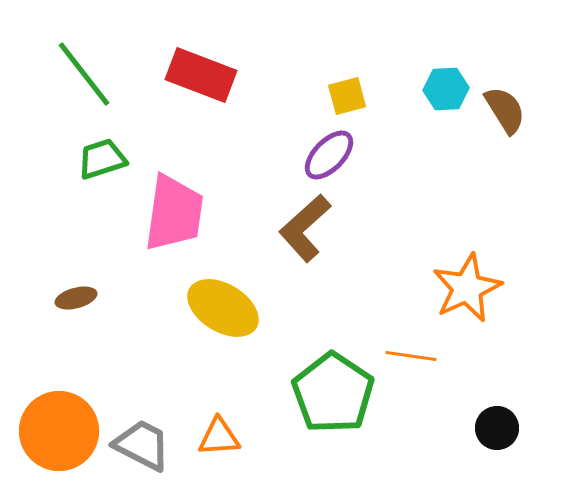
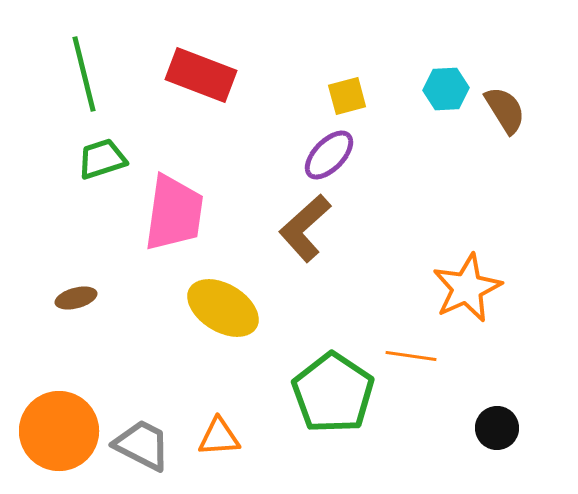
green line: rotated 24 degrees clockwise
